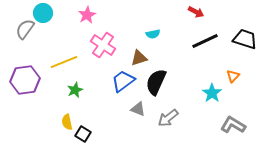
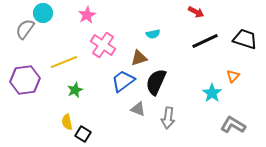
gray arrow: rotated 45 degrees counterclockwise
